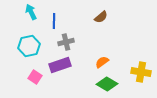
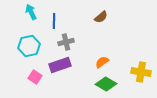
green diamond: moved 1 px left
